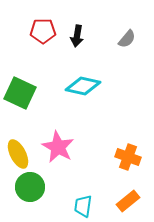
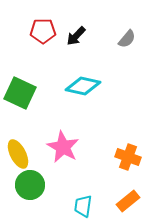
black arrow: moved 1 px left; rotated 35 degrees clockwise
pink star: moved 5 px right
green circle: moved 2 px up
